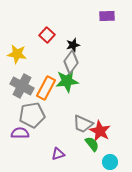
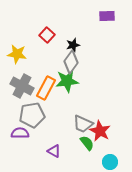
green semicircle: moved 5 px left, 1 px up
purple triangle: moved 4 px left, 3 px up; rotated 48 degrees clockwise
